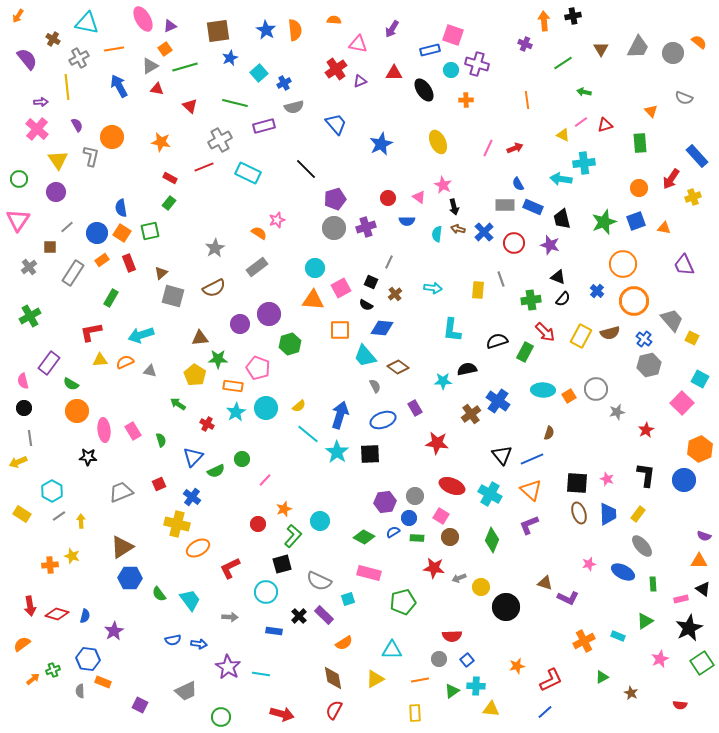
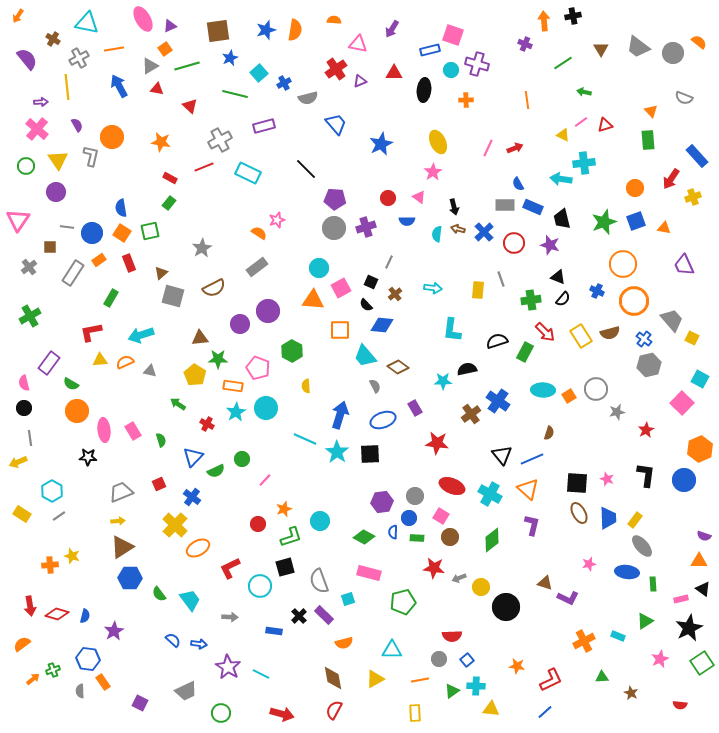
blue star at (266, 30): rotated 24 degrees clockwise
orange semicircle at (295, 30): rotated 15 degrees clockwise
gray trapezoid at (638, 47): rotated 100 degrees clockwise
green line at (185, 67): moved 2 px right, 1 px up
black ellipse at (424, 90): rotated 40 degrees clockwise
green line at (235, 103): moved 9 px up
gray semicircle at (294, 107): moved 14 px right, 9 px up
green rectangle at (640, 143): moved 8 px right, 3 px up
green circle at (19, 179): moved 7 px right, 13 px up
pink star at (443, 185): moved 10 px left, 13 px up; rotated 12 degrees clockwise
orange circle at (639, 188): moved 4 px left
purple pentagon at (335, 199): rotated 20 degrees clockwise
gray line at (67, 227): rotated 48 degrees clockwise
blue circle at (97, 233): moved 5 px left
gray star at (215, 248): moved 13 px left
orange rectangle at (102, 260): moved 3 px left
cyan circle at (315, 268): moved 4 px right
blue cross at (597, 291): rotated 16 degrees counterclockwise
black semicircle at (366, 305): rotated 16 degrees clockwise
purple circle at (269, 314): moved 1 px left, 3 px up
blue diamond at (382, 328): moved 3 px up
yellow rectangle at (581, 336): rotated 60 degrees counterclockwise
green hexagon at (290, 344): moved 2 px right, 7 px down; rotated 15 degrees counterclockwise
pink semicircle at (23, 381): moved 1 px right, 2 px down
yellow semicircle at (299, 406): moved 7 px right, 20 px up; rotated 128 degrees clockwise
cyan line at (308, 434): moved 3 px left, 5 px down; rotated 15 degrees counterclockwise
orange triangle at (531, 490): moved 3 px left, 1 px up
purple hexagon at (385, 502): moved 3 px left
brown ellipse at (579, 513): rotated 10 degrees counterclockwise
blue trapezoid at (608, 514): moved 4 px down
yellow rectangle at (638, 514): moved 3 px left, 6 px down
yellow arrow at (81, 521): moved 37 px right; rotated 88 degrees clockwise
yellow cross at (177, 524): moved 2 px left, 1 px down; rotated 30 degrees clockwise
purple L-shape at (529, 525): moved 3 px right; rotated 125 degrees clockwise
blue semicircle at (393, 532): rotated 56 degrees counterclockwise
green L-shape at (293, 536): moved 2 px left, 1 px down; rotated 30 degrees clockwise
green diamond at (492, 540): rotated 30 degrees clockwise
black square at (282, 564): moved 3 px right, 3 px down
blue ellipse at (623, 572): moved 4 px right; rotated 20 degrees counterclockwise
gray semicircle at (319, 581): rotated 45 degrees clockwise
cyan circle at (266, 592): moved 6 px left, 6 px up
blue semicircle at (173, 640): rotated 126 degrees counterclockwise
orange semicircle at (344, 643): rotated 18 degrees clockwise
orange star at (517, 666): rotated 21 degrees clockwise
cyan line at (261, 674): rotated 18 degrees clockwise
green triangle at (602, 677): rotated 24 degrees clockwise
orange rectangle at (103, 682): rotated 35 degrees clockwise
purple square at (140, 705): moved 2 px up
green circle at (221, 717): moved 4 px up
